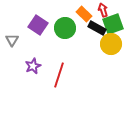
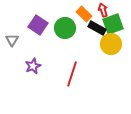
red line: moved 13 px right, 1 px up
